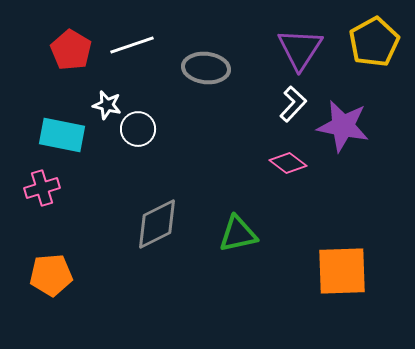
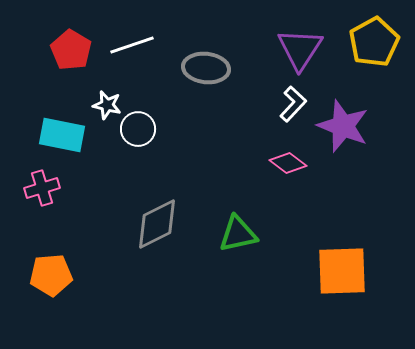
purple star: rotated 10 degrees clockwise
